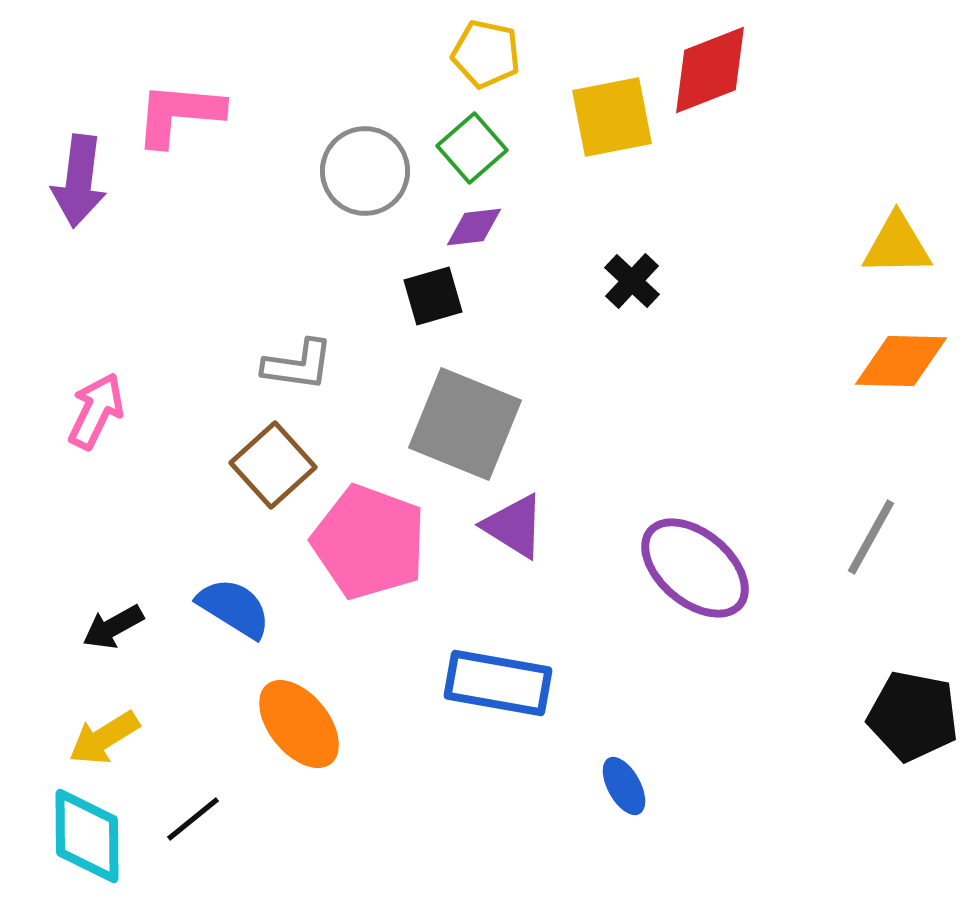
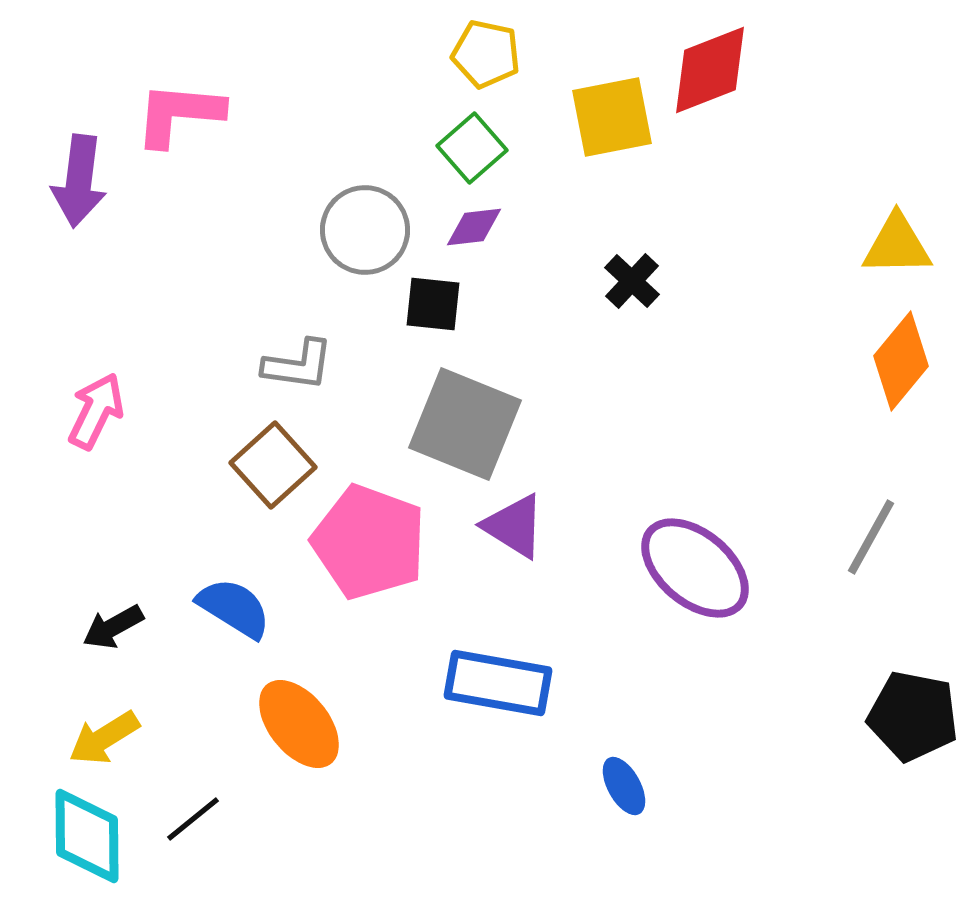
gray circle: moved 59 px down
black square: moved 8 px down; rotated 22 degrees clockwise
orange diamond: rotated 52 degrees counterclockwise
